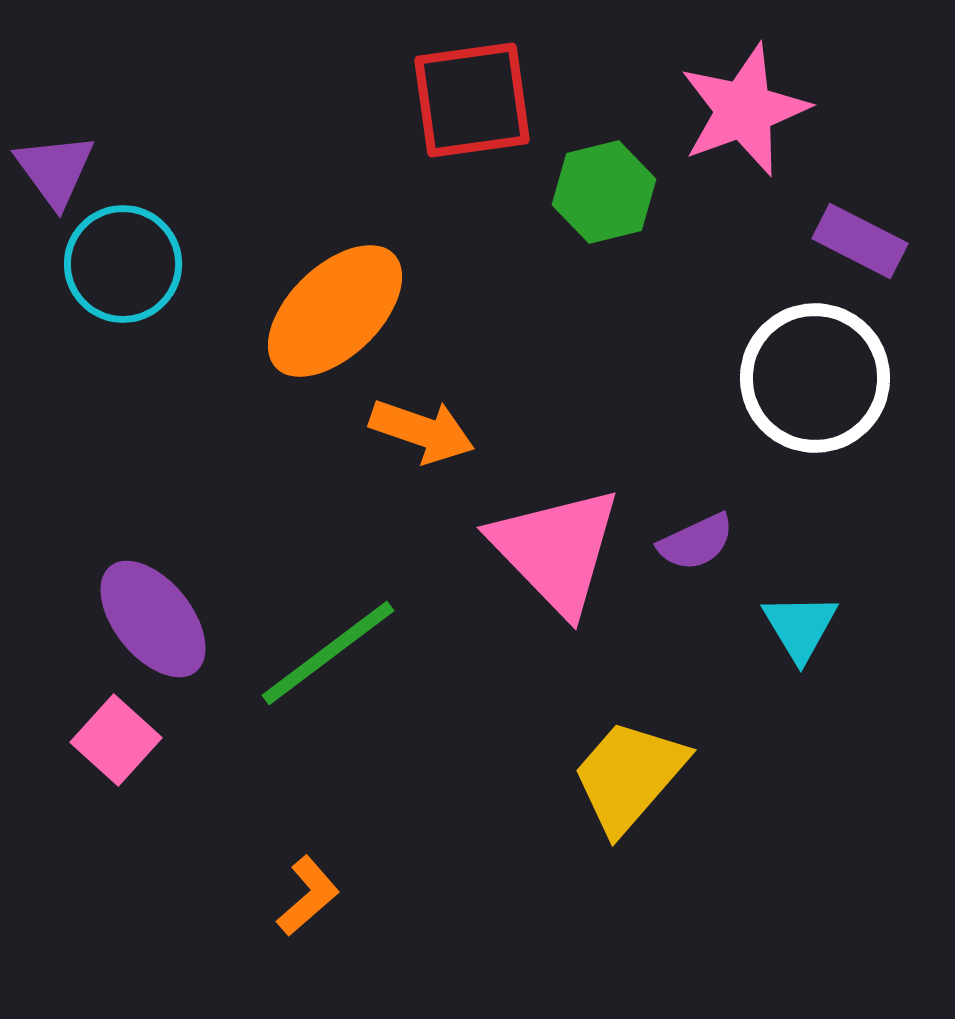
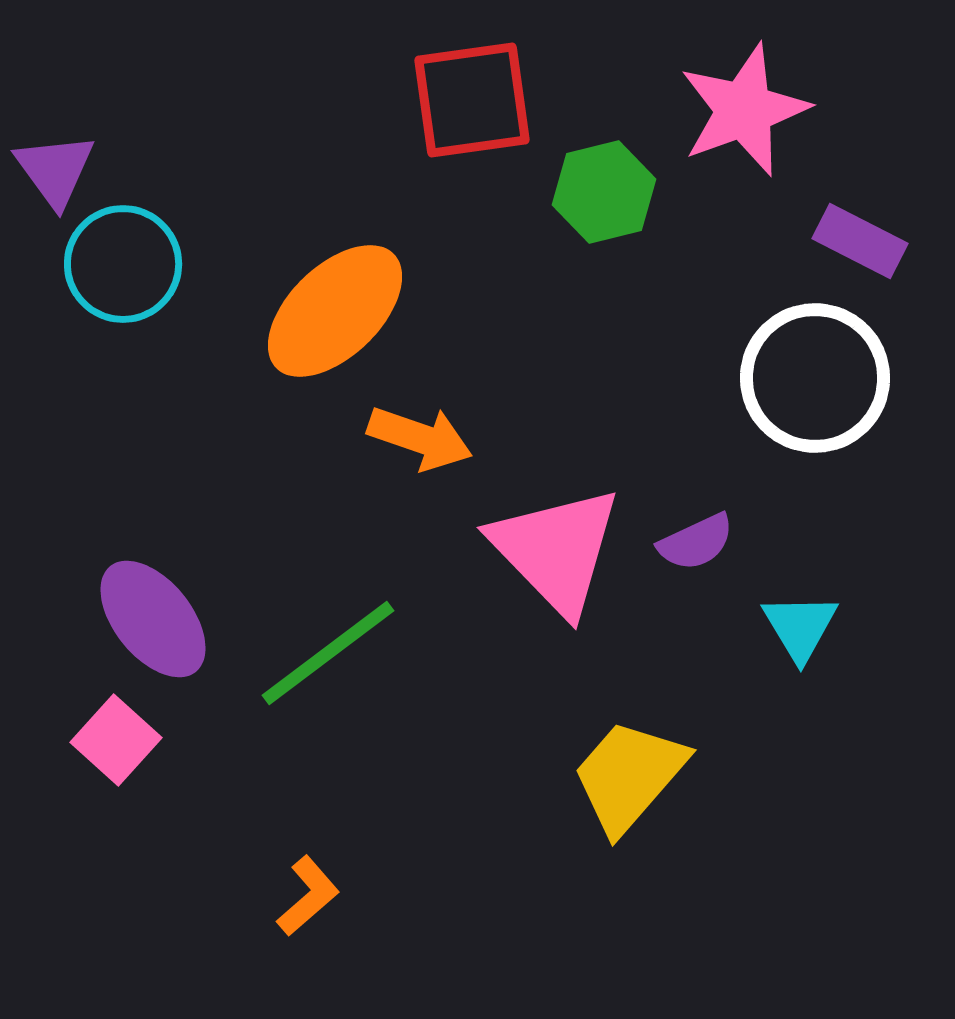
orange arrow: moved 2 px left, 7 px down
